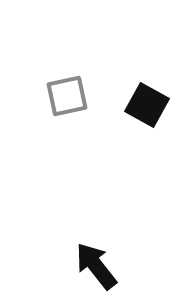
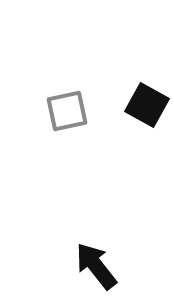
gray square: moved 15 px down
